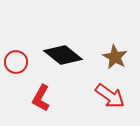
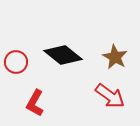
red L-shape: moved 6 px left, 5 px down
